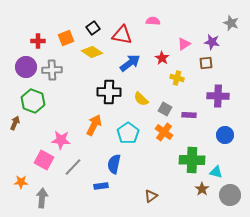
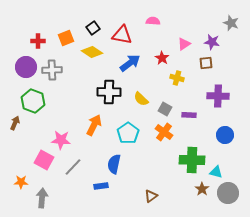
gray circle: moved 2 px left, 2 px up
